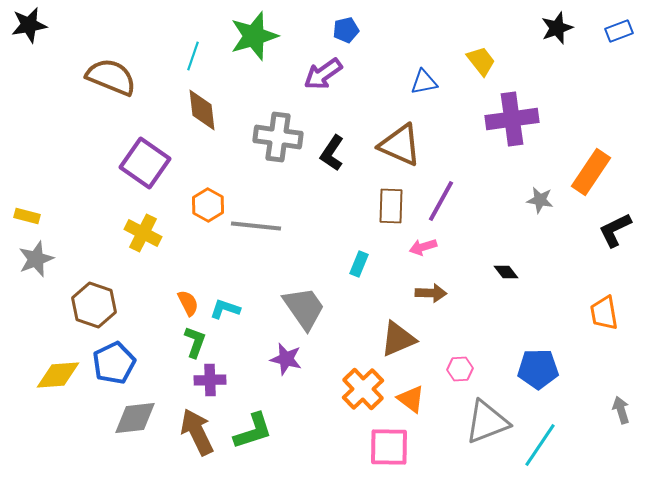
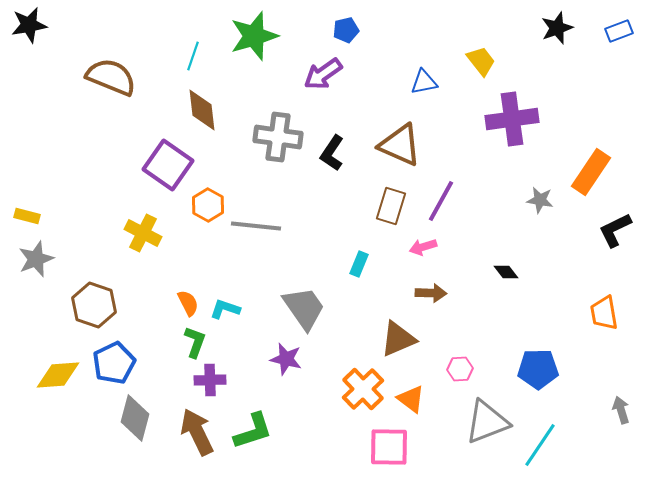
purple square at (145, 163): moved 23 px right, 2 px down
brown rectangle at (391, 206): rotated 15 degrees clockwise
gray diamond at (135, 418): rotated 69 degrees counterclockwise
